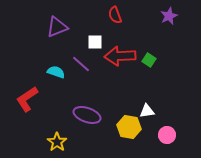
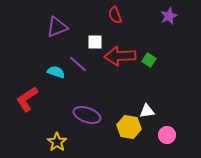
purple line: moved 3 px left
